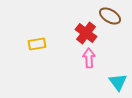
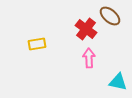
brown ellipse: rotated 10 degrees clockwise
red cross: moved 4 px up
cyan triangle: rotated 42 degrees counterclockwise
